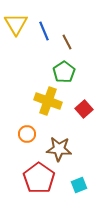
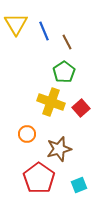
yellow cross: moved 3 px right, 1 px down
red square: moved 3 px left, 1 px up
brown star: rotated 20 degrees counterclockwise
